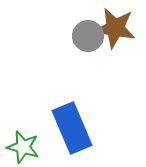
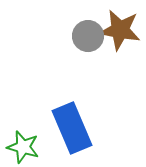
brown star: moved 5 px right, 2 px down
